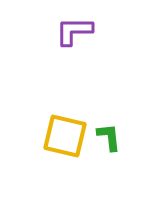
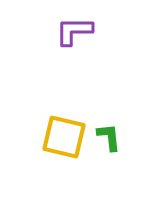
yellow square: moved 1 px left, 1 px down
